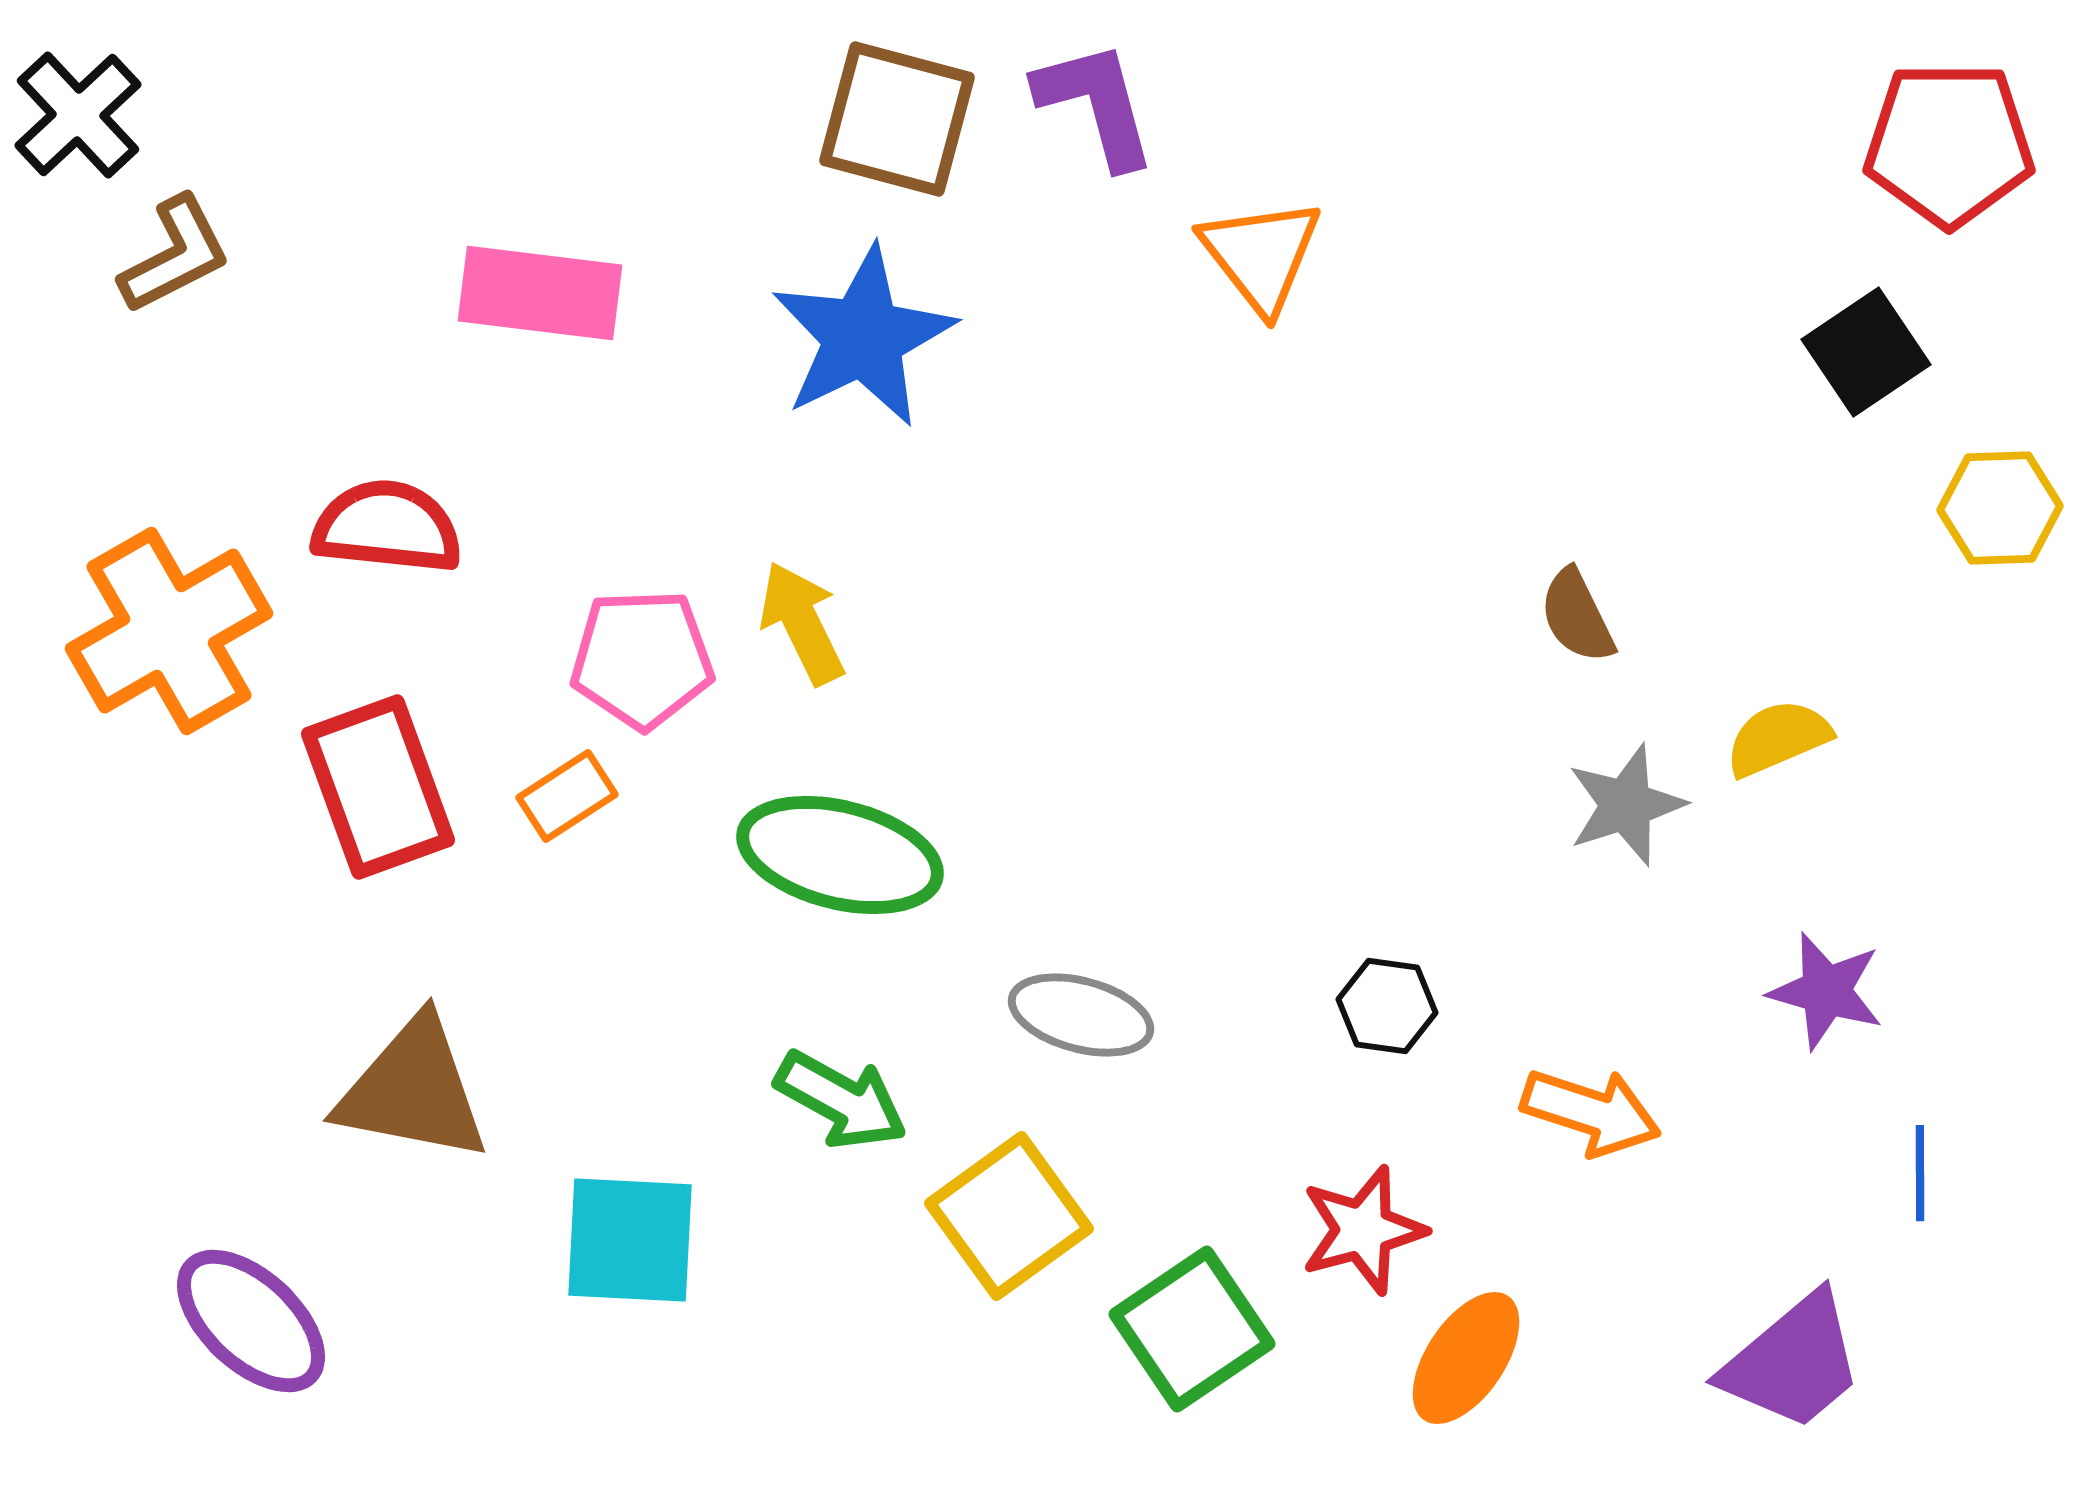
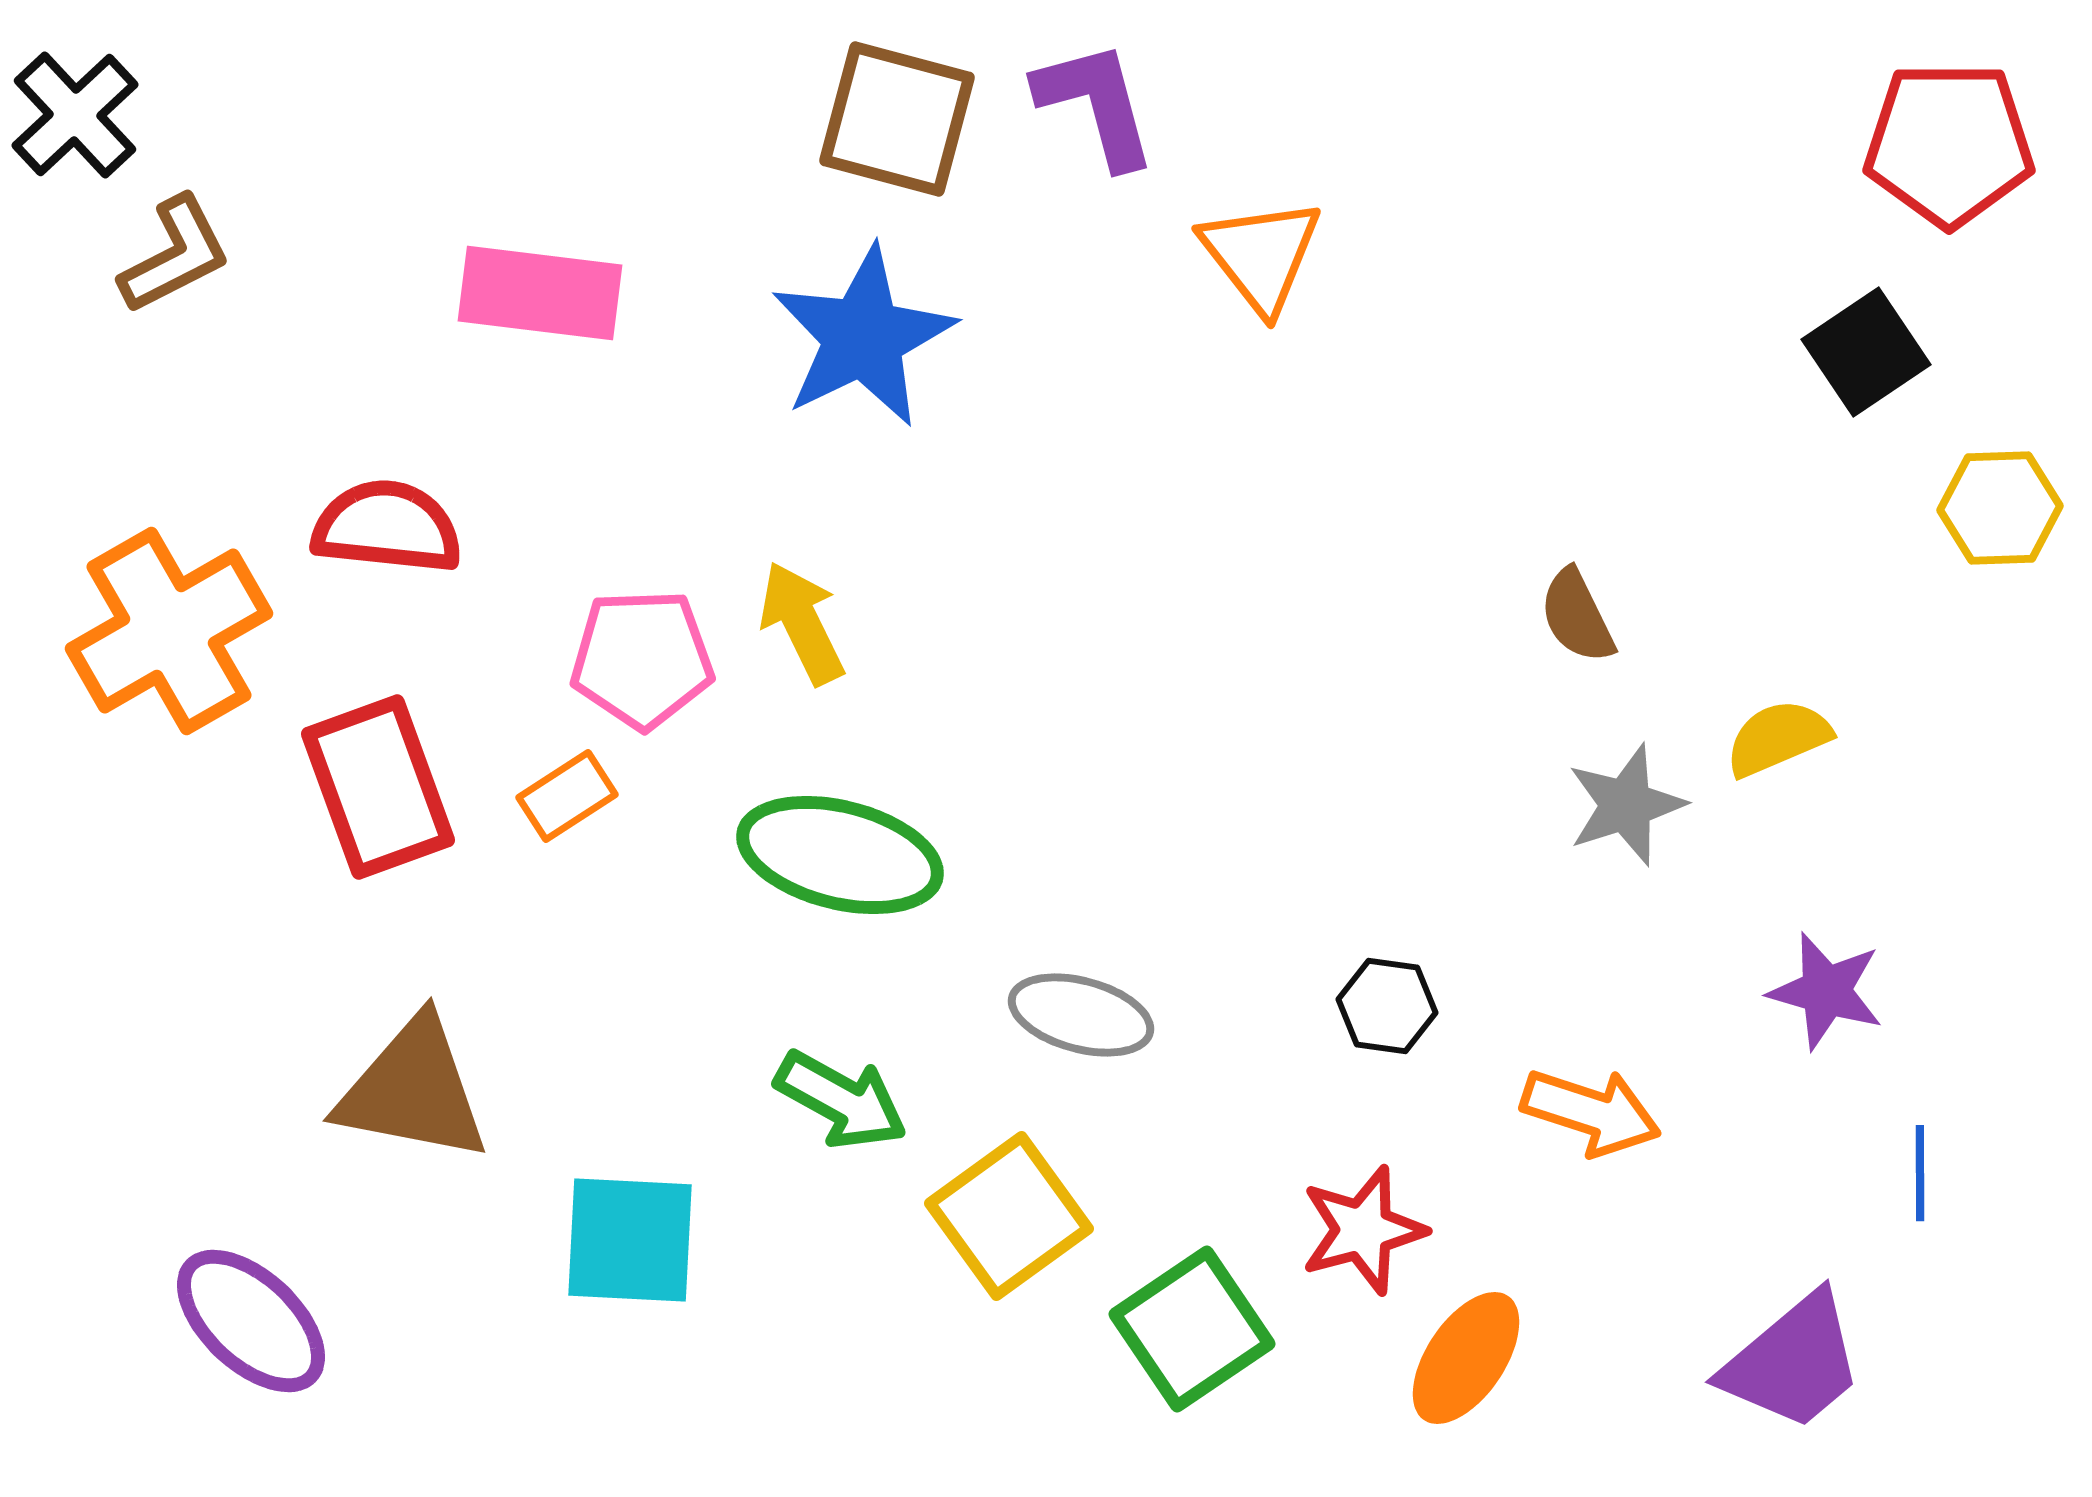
black cross: moved 3 px left
